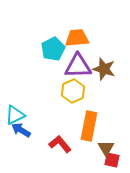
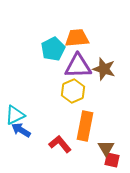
orange rectangle: moved 4 px left
